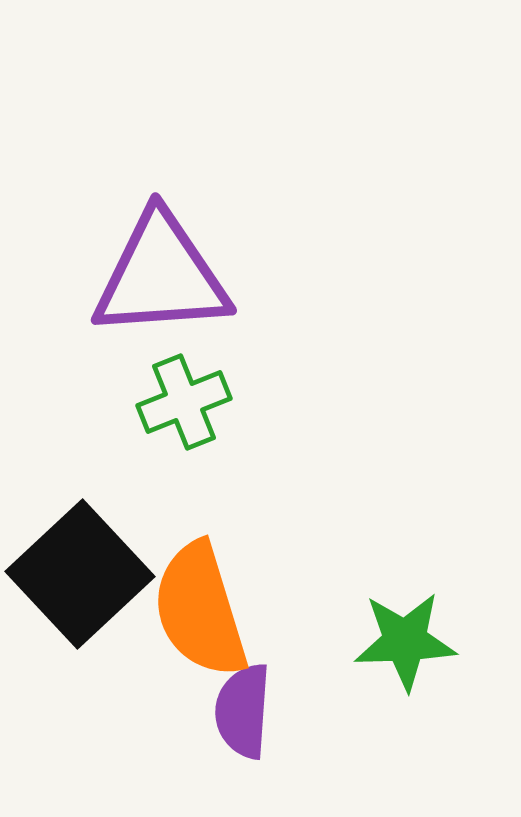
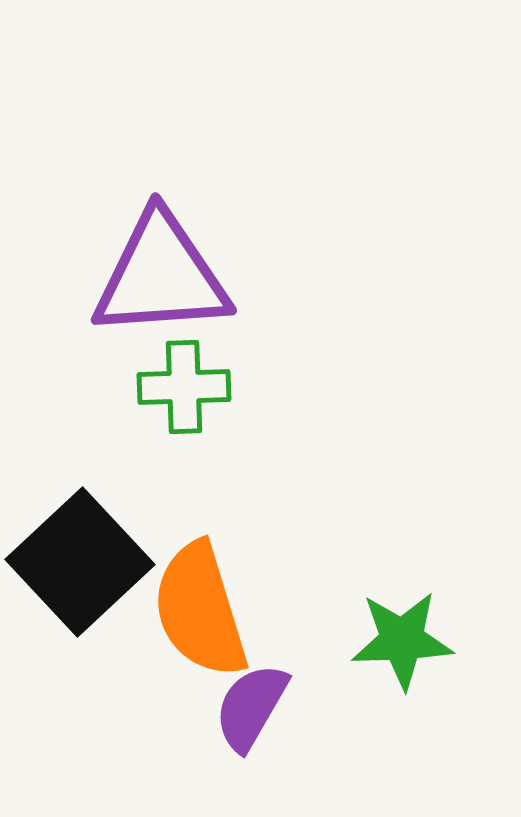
green cross: moved 15 px up; rotated 20 degrees clockwise
black square: moved 12 px up
green star: moved 3 px left, 1 px up
purple semicircle: moved 8 px right, 4 px up; rotated 26 degrees clockwise
